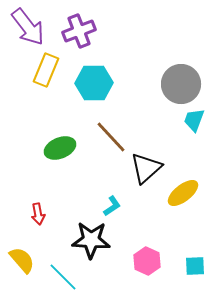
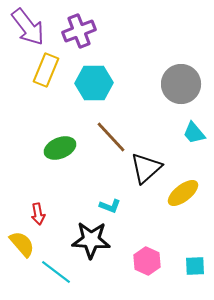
cyan trapezoid: moved 13 px down; rotated 60 degrees counterclockwise
cyan L-shape: moved 2 px left; rotated 55 degrees clockwise
yellow semicircle: moved 16 px up
cyan line: moved 7 px left, 5 px up; rotated 8 degrees counterclockwise
